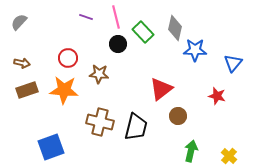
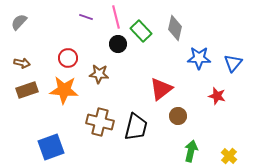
green rectangle: moved 2 px left, 1 px up
blue star: moved 4 px right, 8 px down
